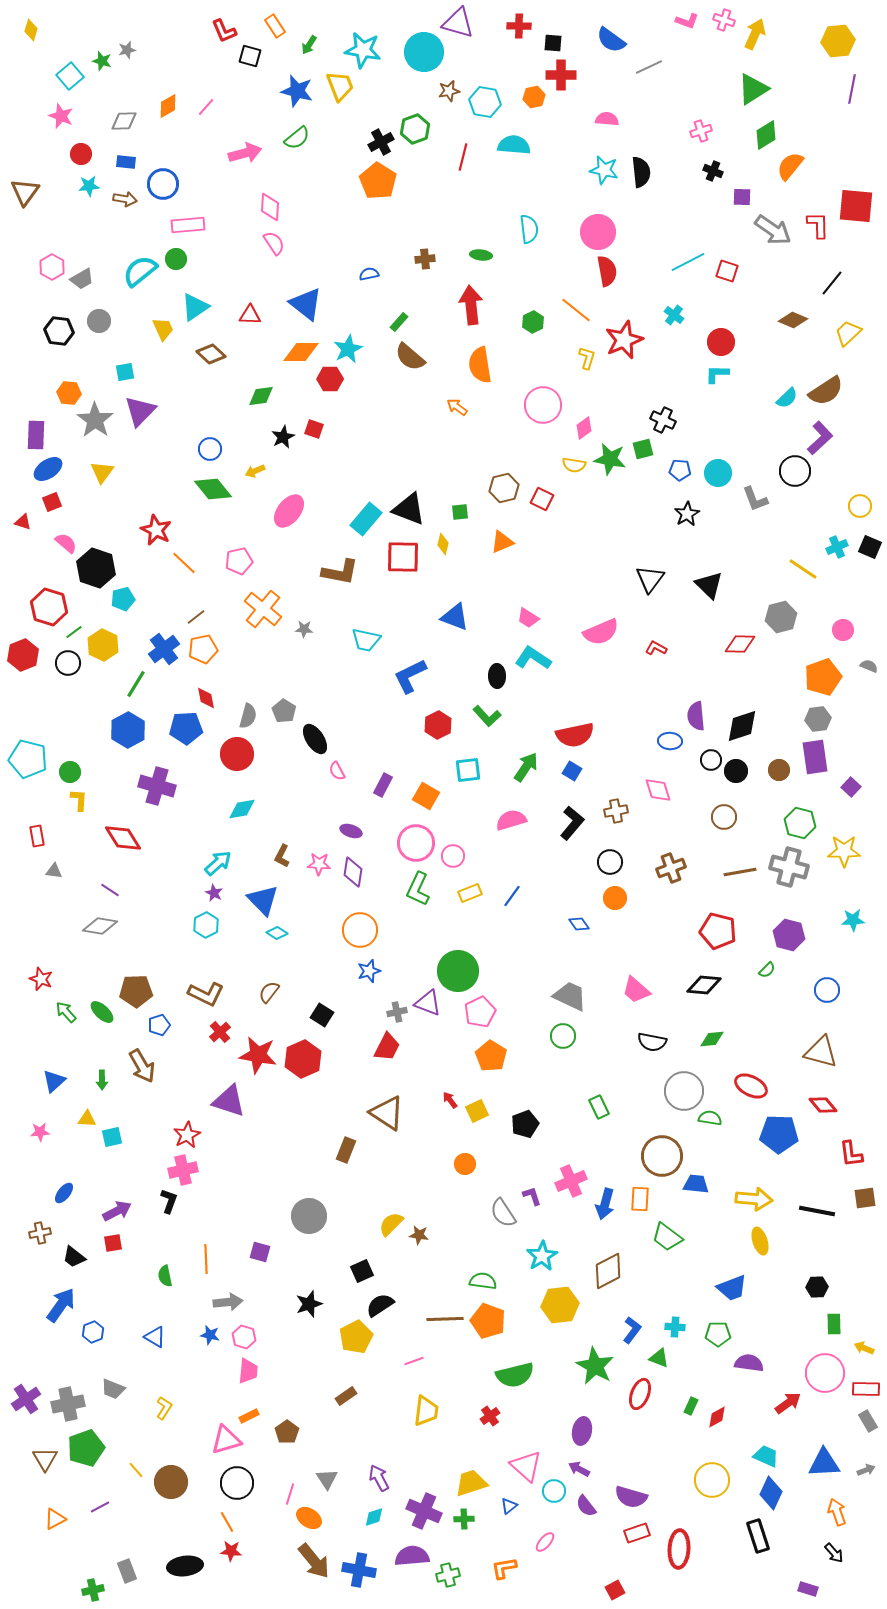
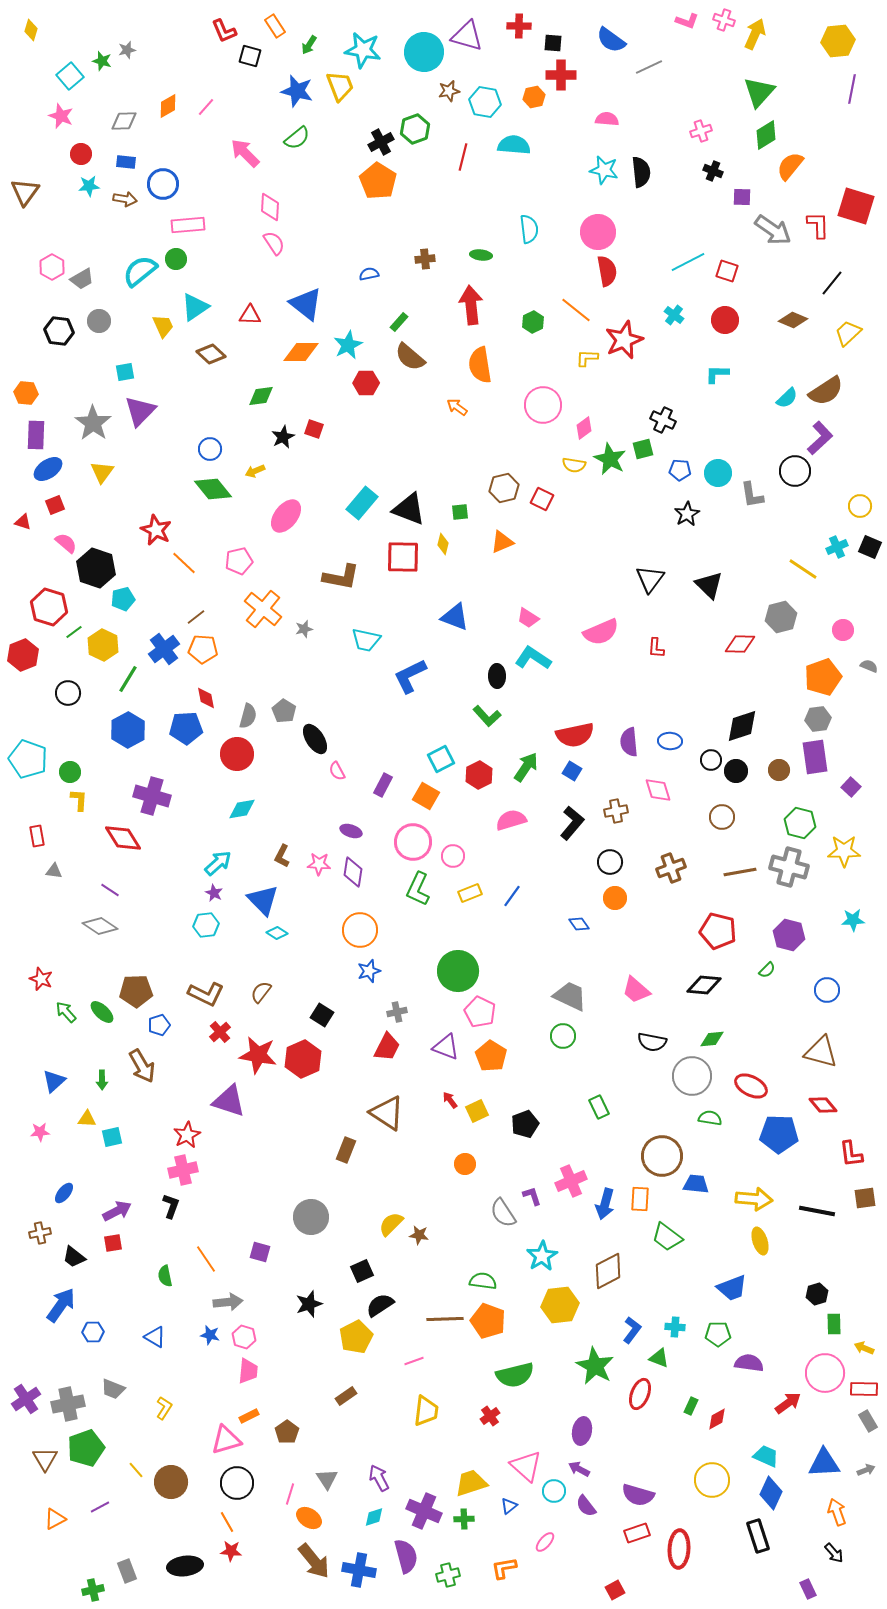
purple triangle at (458, 23): moved 9 px right, 13 px down
green triangle at (753, 89): moved 6 px right, 3 px down; rotated 16 degrees counterclockwise
pink arrow at (245, 153): rotated 120 degrees counterclockwise
red square at (856, 206): rotated 12 degrees clockwise
yellow trapezoid at (163, 329): moved 3 px up
red circle at (721, 342): moved 4 px right, 22 px up
cyan star at (348, 349): moved 4 px up
yellow L-shape at (587, 358): rotated 105 degrees counterclockwise
red hexagon at (330, 379): moved 36 px right, 4 px down
orange hexagon at (69, 393): moved 43 px left
gray star at (95, 420): moved 2 px left, 3 px down
green star at (610, 459): rotated 16 degrees clockwise
gray L-shape at (755, 499): moved 3 px left, 4 px up; rotated 12 degrees clockwise
red square at (52, 502): moved 3 px right, 3 px down
pink ellipse at (289, 511): moved 3 px left, 5 px down
cyan rectangle at (366, 519): moved 4 px left, 16 px up
brown L-shape at (340, 572): moved 1 px right, 5 px down
gray star at (304, 629): rotated 18 degrees counterclockwise
red L-shape at (656, 648): rotated 115 degrees counterclockwise
orange pentagon at (203, 649): rotated 16 degrees clockwise
black circle at (68, 663): moved 30 px down
green line at (136, 684): moved 8 px left, 5 px up
purple semicircle at (696, 716): moved 67 px left, 26 px down
red hexagon at (438, 725): moved 41 px right, 50 px down
cyan pentagon at (28, 759): rotated 6 degrees clockwise
cyan square at (468, 770): moved 27 px left, 11 px up; rotated 20 degrees counterclockwise
purple cross at (157, 786): moved 5 px left, 10 px down
brown circle at (724, 817): moved 2 px left
pink circle at (416, 843): moved 3 px left, 1 px up
cyan hexagon at (206, 925): rotated 20 degrees clockwise
gray diamond at (100, 926): rotated 24 degrees clockwise
brown semicircle at (269, 992): moved 8 px left
purple triangle at (428, 1003): moved 18 px right, 44 px down
pink pentagon at (480, 1012): rotated 20 degrees counterclockwise
gray circle at (684, 1091): moved 8 px right, 15 px up
black L-shape at (169, 1201): moved 2 px right, 5 px down
gray circle at (309, 1216): moved 2 px right, 1 px down
orange line at (206, 1259): rotated 32 degrees counterclockwise
black hexagon at (817, 1287): moved 7 px down; rotated 15 degrees counterclockwise
blue hexagon at (93, 1332): rotated 20 degrees clockwise
red rectangle at (866, 1389): moved 2 px left
red diamond at (717, 1417): moved 2 px down
purple semicircle at (631, 1497): moved 7 px right, 2 px up
purple semicircle at (412, 1556): moved 6 px left; rotated 80 degrees clockwise
purple rectangle at (808, 1589): rotated 48 degrees clockwise
